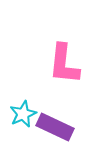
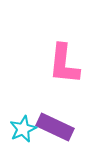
cyan star: moved 15 px down
